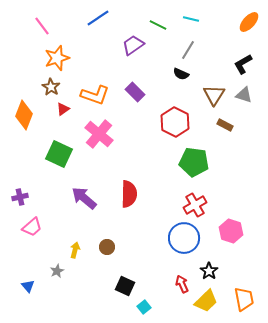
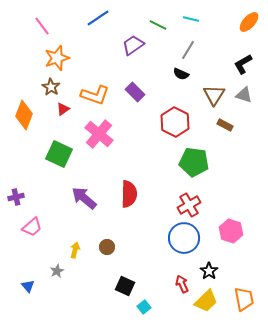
purple cross: moved 4 px left
red cross: moved 6 px left
